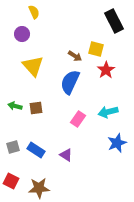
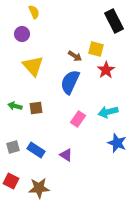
blue star: rotated 30 degrees counterclockwise
